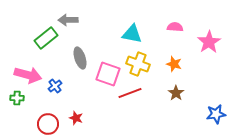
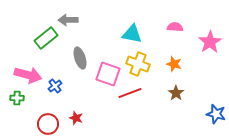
pink star: moved 1 px right
blue star: rotated 24 degrees clockwise
